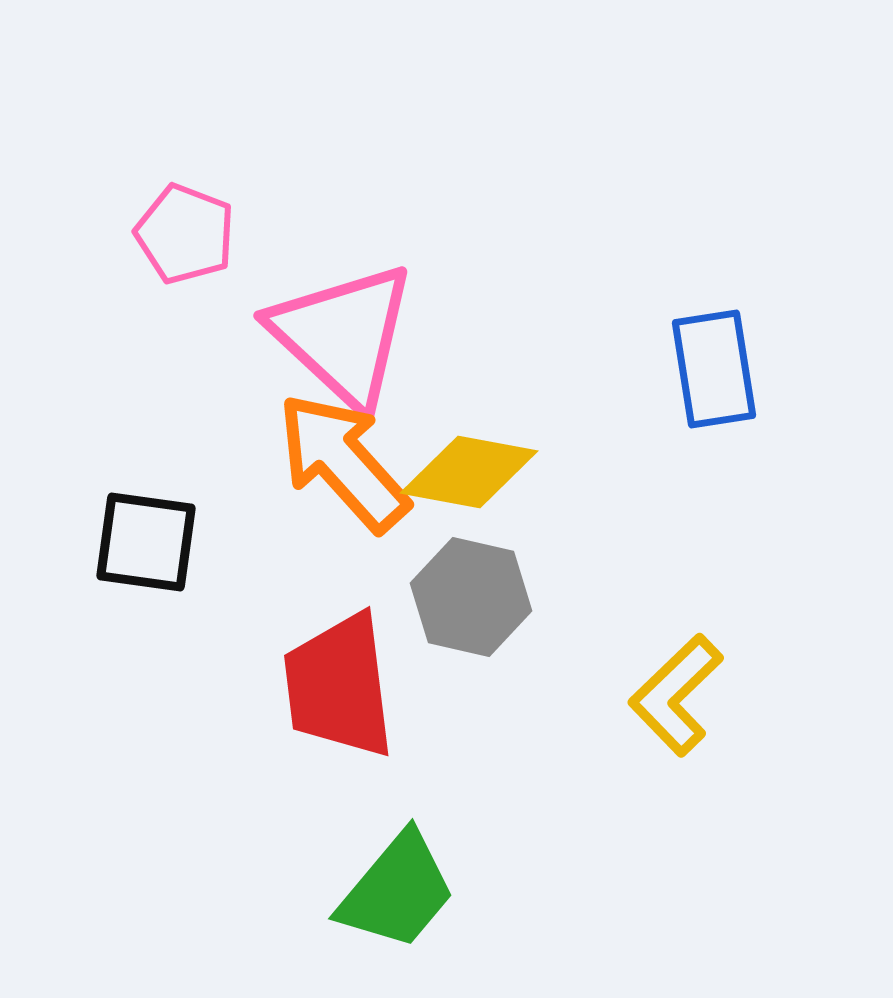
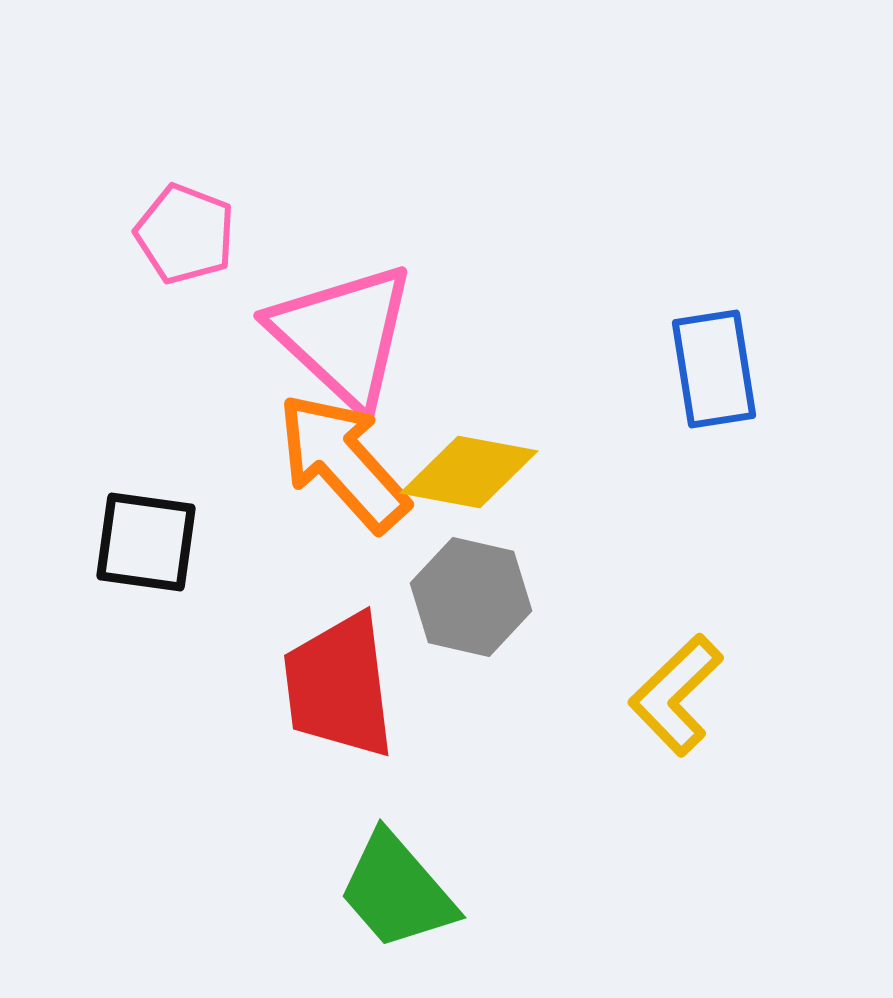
green trapezoid: rotated 99 degrees clockwise
